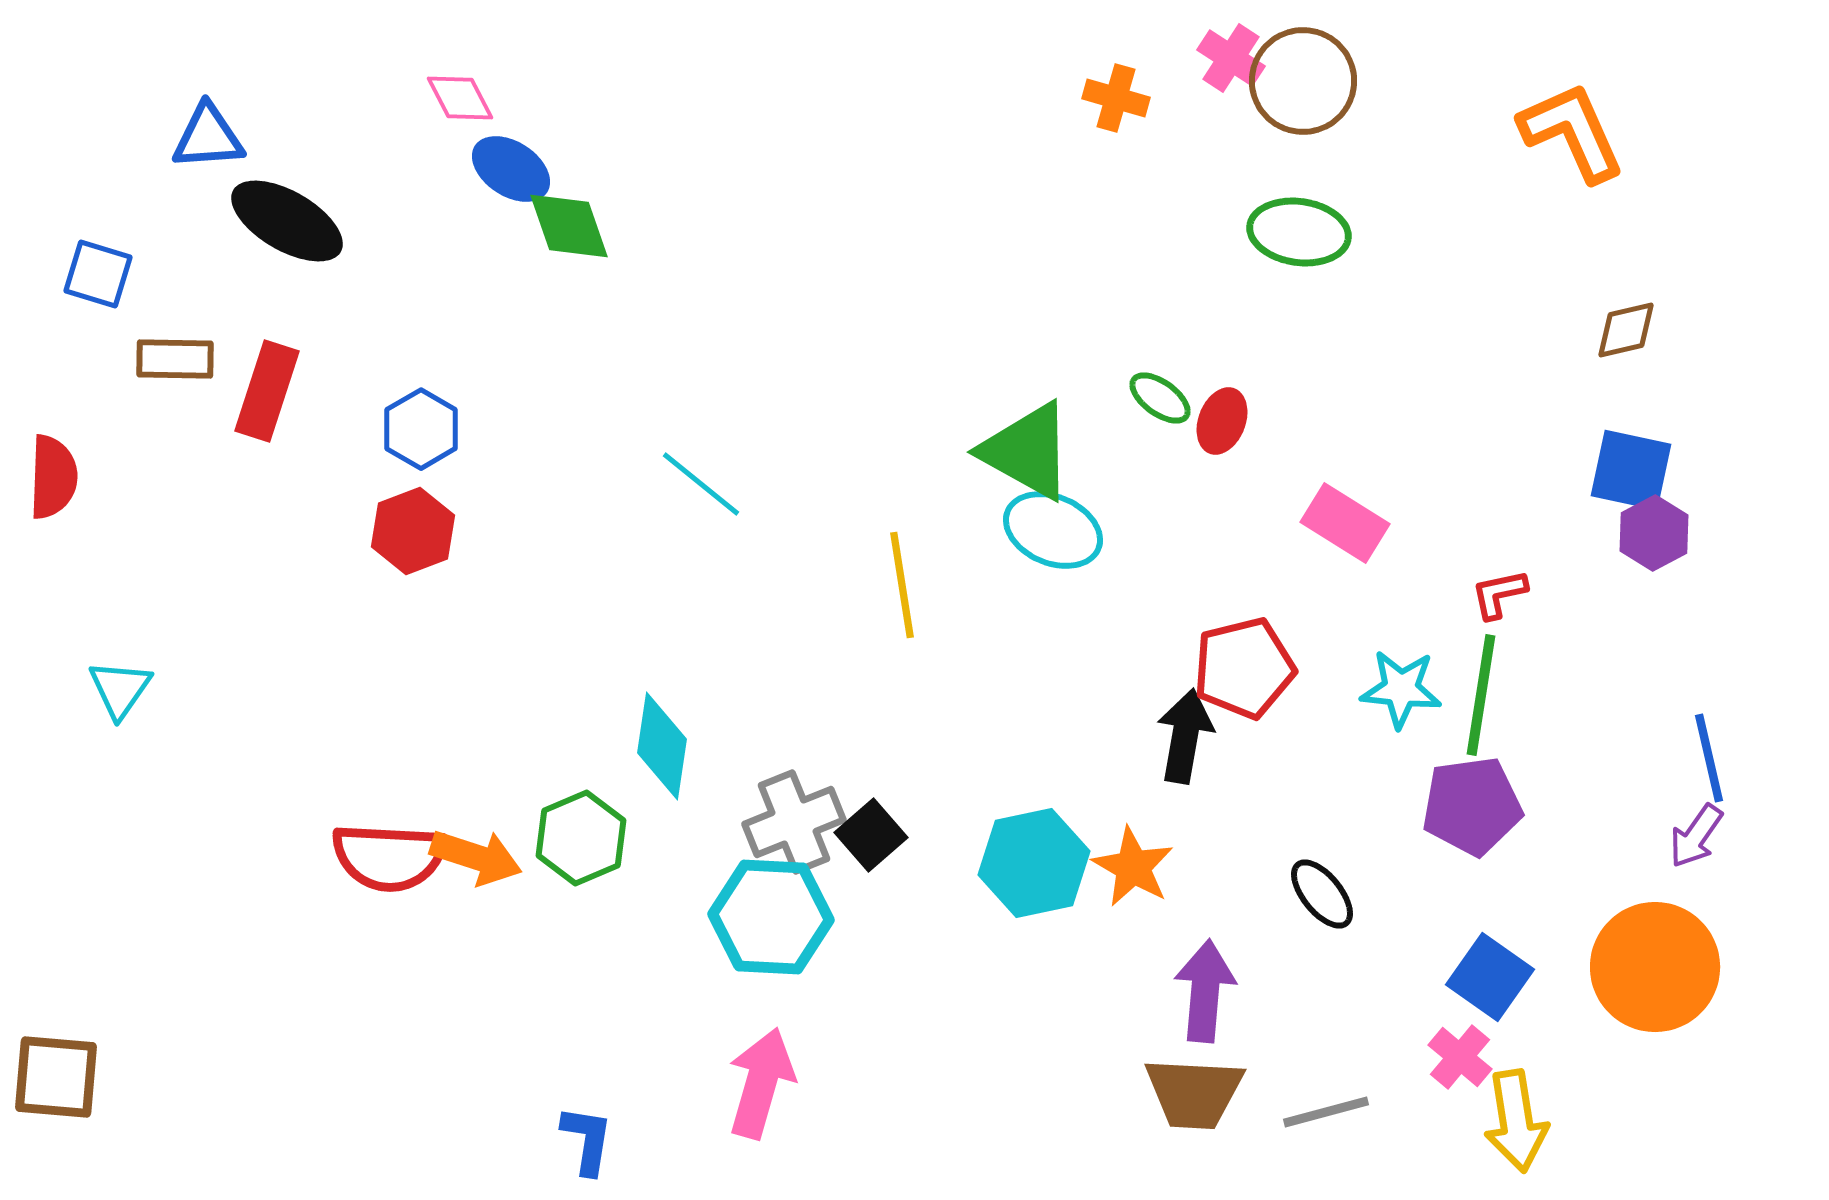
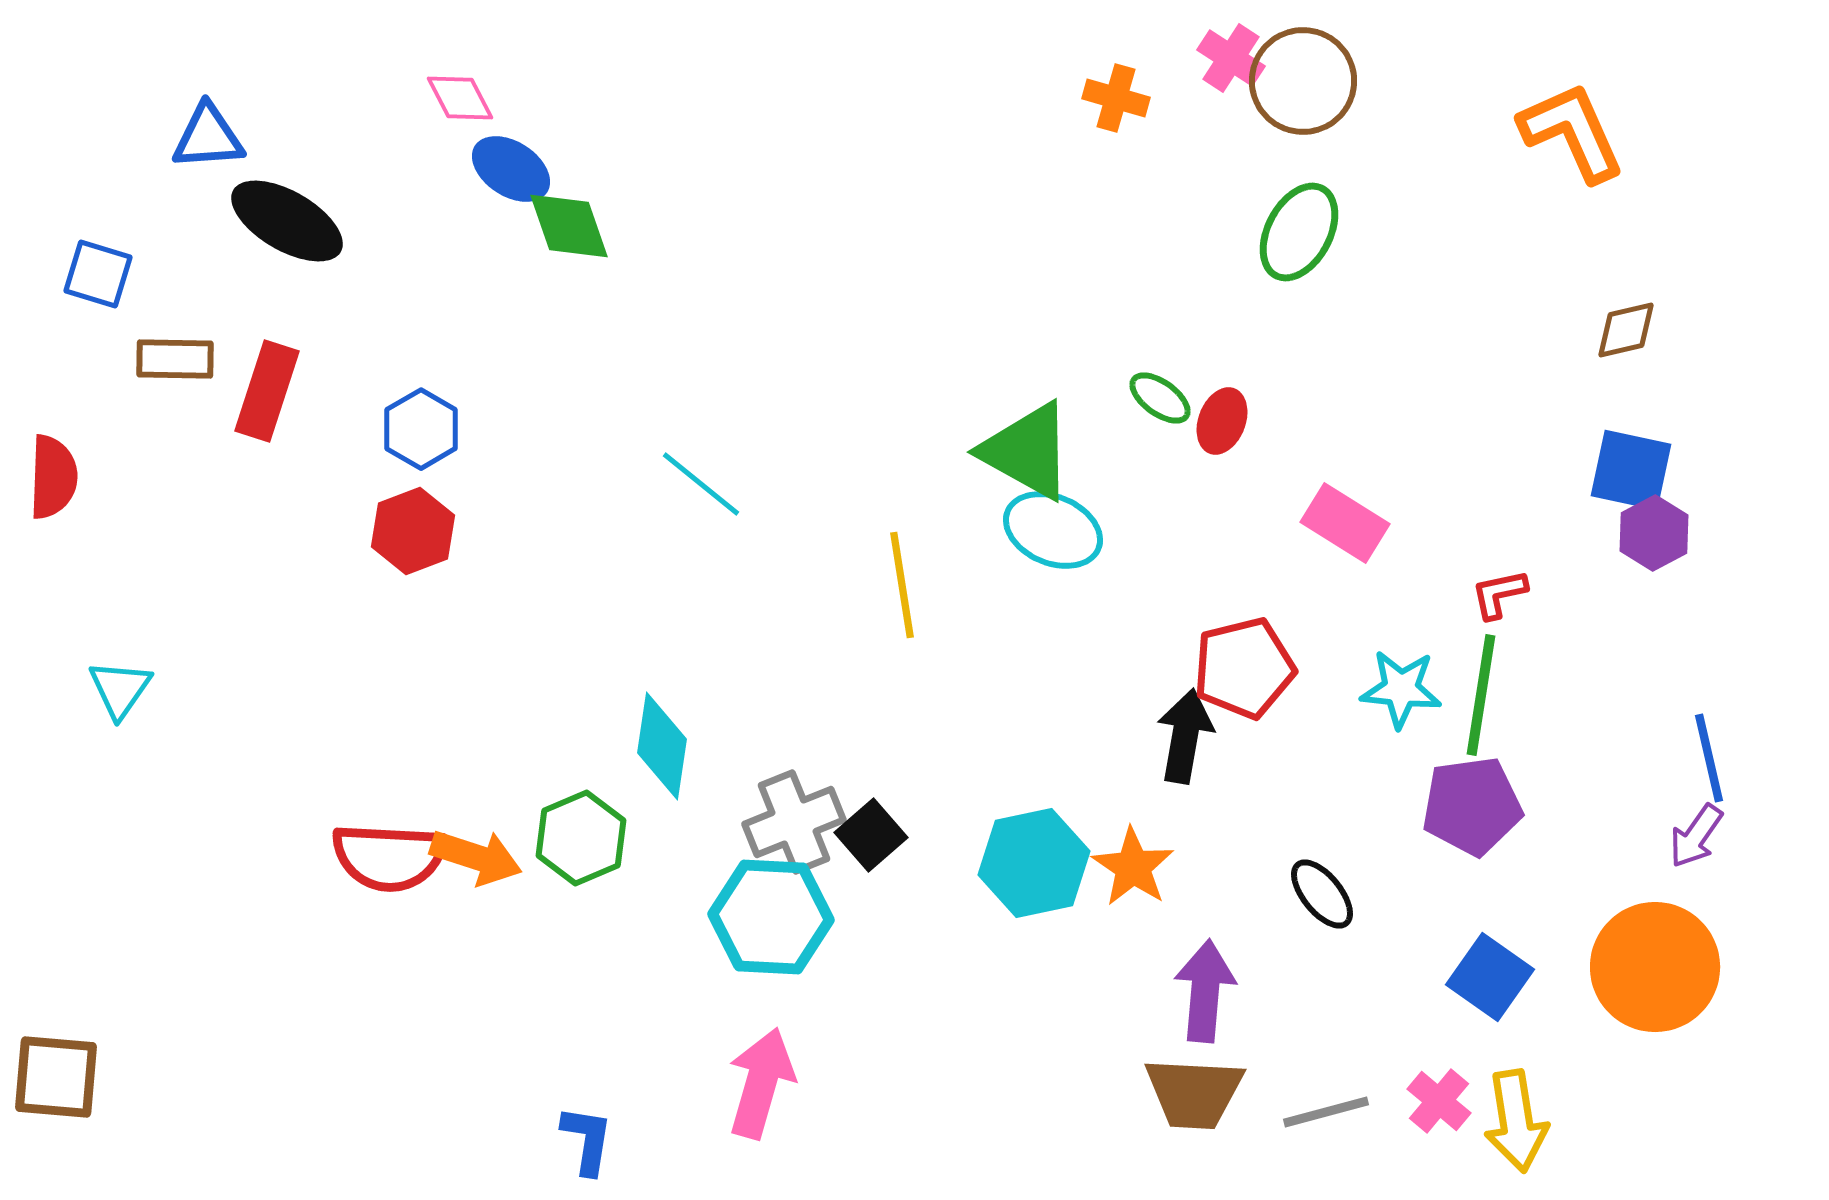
green ellipse at (1299, 232): rotated 70 degrees counterclockwise
orange star at (1133, 867): rotated 4 degrees clockwise
pink cross at (1460, 1057): moved 21 px left, 44 px down
